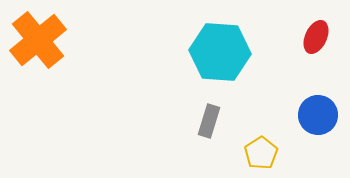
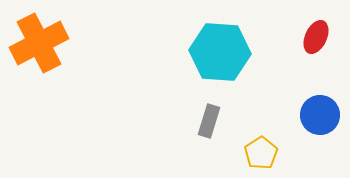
orange cross: moved 1 px right, 3 px down; rotated 12 degrees clockwise
blue circle: moved 2 px right
